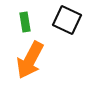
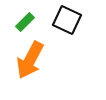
green rectangle: rotated 54 degrees clockwise
